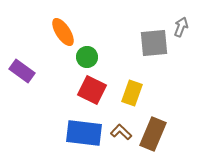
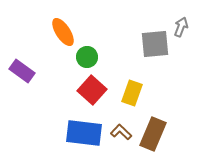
gray square: moved 1 px right, 1 px down
red square: rotated 16 degrees clockwise
